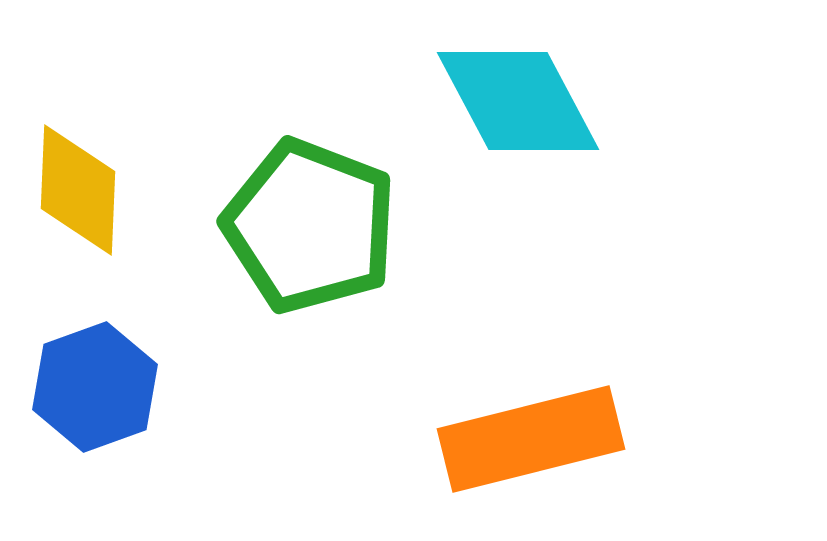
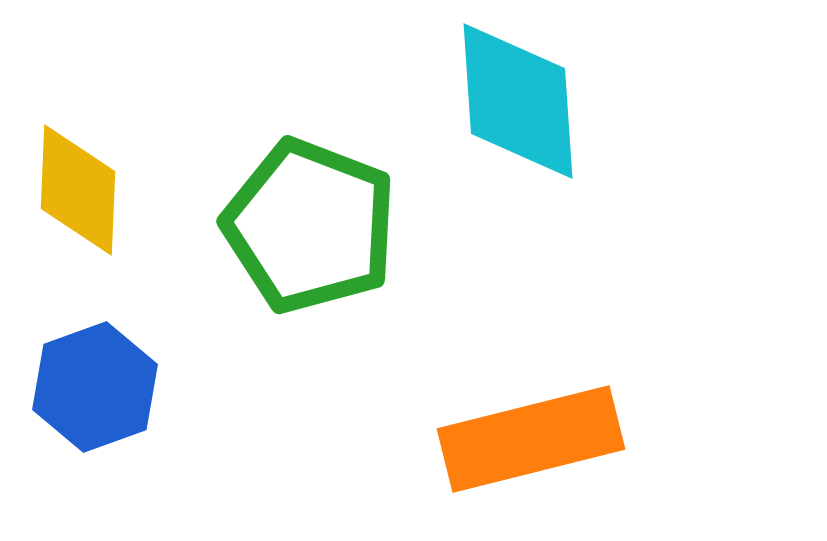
cyan diamond: rotated 24 degrees clockwise
